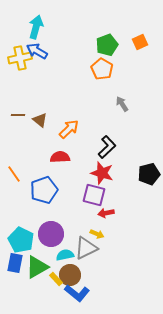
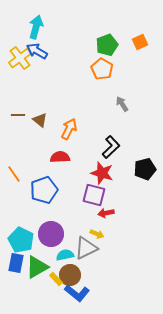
yellow cross: rotated 25 degrees counterclockwise
orange arrow: rotated 20 degrees counterclockwise
black L-shape: moved 4 px right
black pentagon: moved 4 px left, 5 px up
blue rectangle: moved 1 px right
